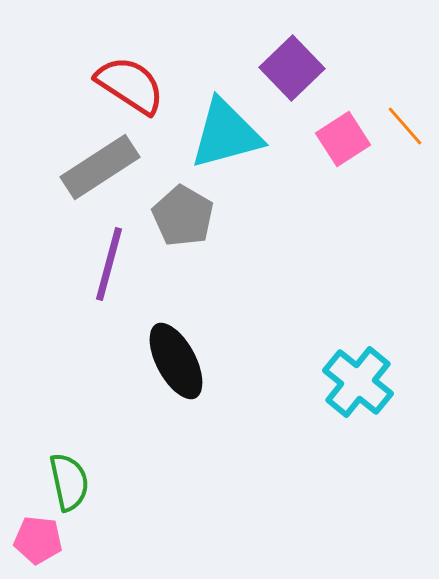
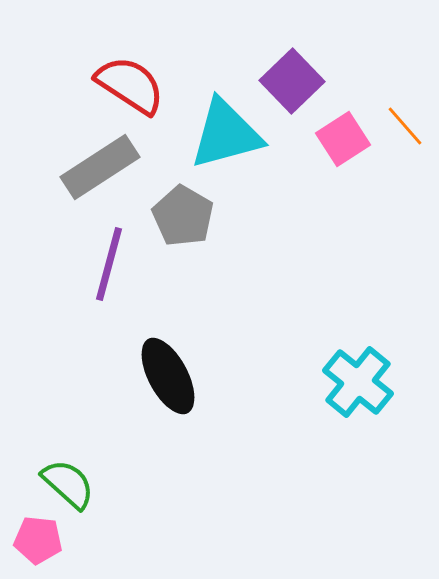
purple square: moved 13 px down
black ellipse: moved 8 px left, 15 px down
green semicircle: moved 1 px left, 2 px down; rotated 36 degrees counterclockwise
